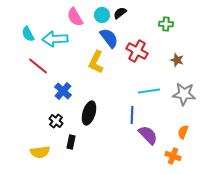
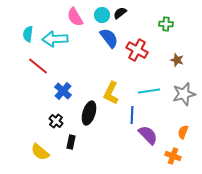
cyan semicircle: rotated 35 degrees clockwise
red cross: moved 1 px up
yellow L-shape: moved 15 px right, 31 px down
gray star: rotated 20 degrees counterclockwise
yellow semicircle: rotated 48 degrees clockwise
